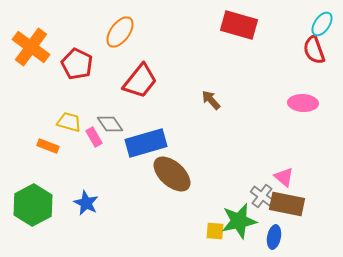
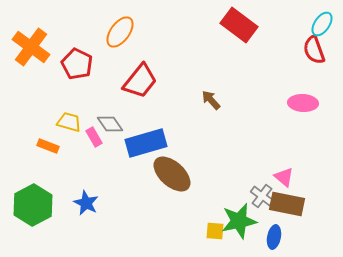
red rectangle: rotated 21 degrees clockwise
